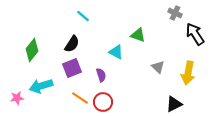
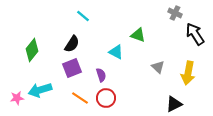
cyan arrow: moved 1 px left, 4 px down
red circle: moved 3 px right, 4 px up
